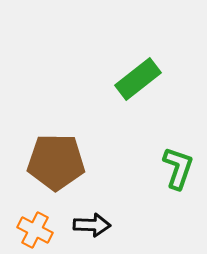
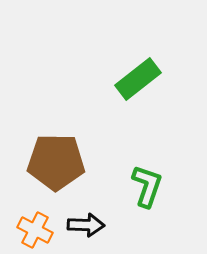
green L-shape: moved 31 px left, 18 px down
black arrow: moved 6 px left
